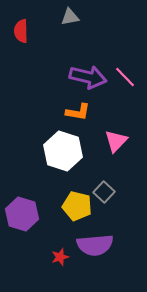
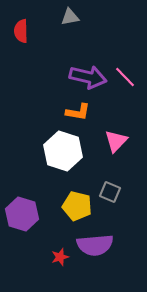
gray square: moved 6 px right; rotated 20 degrees counterclockwise
